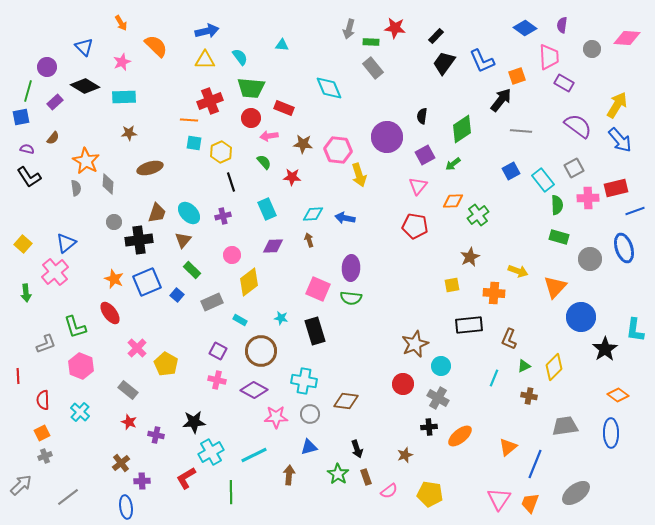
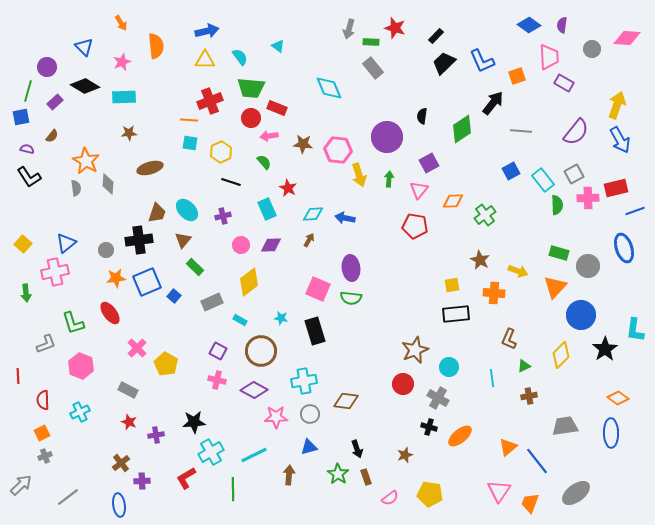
red star at (395, 28): rotated 10 degrees clockwise
blue diamond at (525, 28): moved 4 px right, 3 px up
cyan triangle at (282, 45): moved 4 px left, 1 px down; rotated 32 degrees clockwise
orange semicircle at (156, 46): rotated 40 degrees clockwise
black trapezoid at (444, 63): rotated 10 degrees clockwise
black arrow at (501, 100): moved 8 px left, 3 px down
yellow arrow at (617, 105): rotated 12 degrees counterclockwise
red rectangle at (284, 108): moved 7 px left
purple semicircle at (578, 126): moved 2 px left, 6 px down; rotated 92 degrees clockwise
brown semicircle at (53, 138): moved 1 px left, 2 px up
blue arrow at (620, 140): rotated 12 degrees clockwise
cyan square at (194, 143): moved 4 px left
purple square at (425, 155): moved 4 px right, 8 px down
green arrow at (453, 164): moved 64 px left, 15 px down; rotated 133 degrees clockwise
gray square at (574, 168): moved 6 px down
red star at (292, 177): moved 4 px left, 11 px down; rotated 24 degrees clockwise
black line at (231, 182): rotated 54 degrees counterclockwise
pink triangle at (418, 186): moved 1 px right, 4 px down
cyan ellipse at (189, 213): moved 2 px left, 3 px up
green cross at (478, 215): moved 7 px right
gray circle at (114, 222): moved 8 px left, 28 px down
green rectangle at (559, 237): moved 16 px down
brown arrow at (309, 240): rotated 48 degrees clockwise
purple diamond at (273, 246): moved 2 px left, 1 px up
pink circle at (232, 255): moved 9 px right, 10 px up
brown star at (470, 257): moved 10 px right, 3 px down; rotated 18 degrees counterclockwise
gray circle at (590, 259): moved 2 px left, 7 px down
purple ellipse at (351, 268): rotated 10 degrees counterclockwise
green rectangle at (192, 270): moved 3 px right, 3 px up
pink cross at (55, 272): rotated 28 degrees clockwise
orange star at (114, 279): moved 2 px right, 1 px up; rotated 30 degrees counterclockwise
blue square at (177, 295): moved 3 px left, 1 px down
blue circle at (581, 317): moved 2 px up
black rectangle at (469, 325): moved 13 px left, 11 px up
green L-shape at (75, 327): moved 2 px left, 4 px up
brown star at (415, 344): moved 6 px down
cyan circle at (441, 366): moved 8 px right, 1 px down
yellow diamond at (554, 367): moved 7 px right, 12 px up
cyan line at (494, 378): moved 2 px left; rotated 30 degrees counterclockwise
cyan cross at (304, 381): rotated 20 degrees counterclockwise
gray rectangle at (128, 390): rotated 12 degrees counterclockwise
orange diamond at (618, 395): moved 3 px down
brown cross at (529, 396): rotated 21 degrees counterclockwise
cyan cross at (80, 412): rotated 24 degrees clockwise
black cross at (429, 427): rotated 21 degrees clockwise
purple cross at (156, 435): rotated 21 degrees counterclockwise
blue line at (535, 464): moved 2 px right, 3 px up; rotated 60 degrees counterclockwise
pink semicircle at (389, 491): moved 1 px right, 7 px down
green line at (231, 492): moved 2 px right, 3 px up
pink triangle at (499, 499): moved 8 px up
blue ellipse at (126, 507): moved 7 px left, 2 px up
